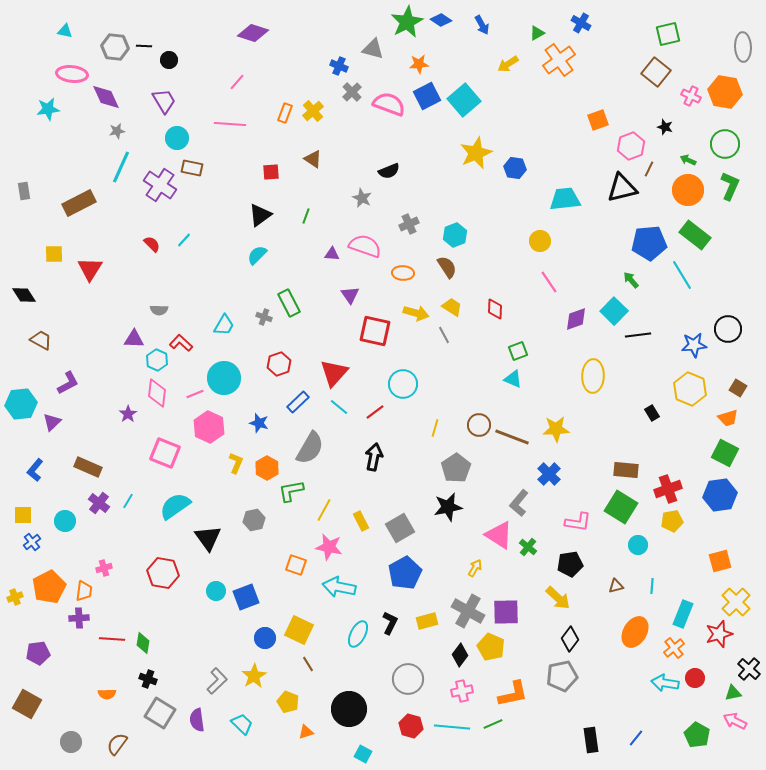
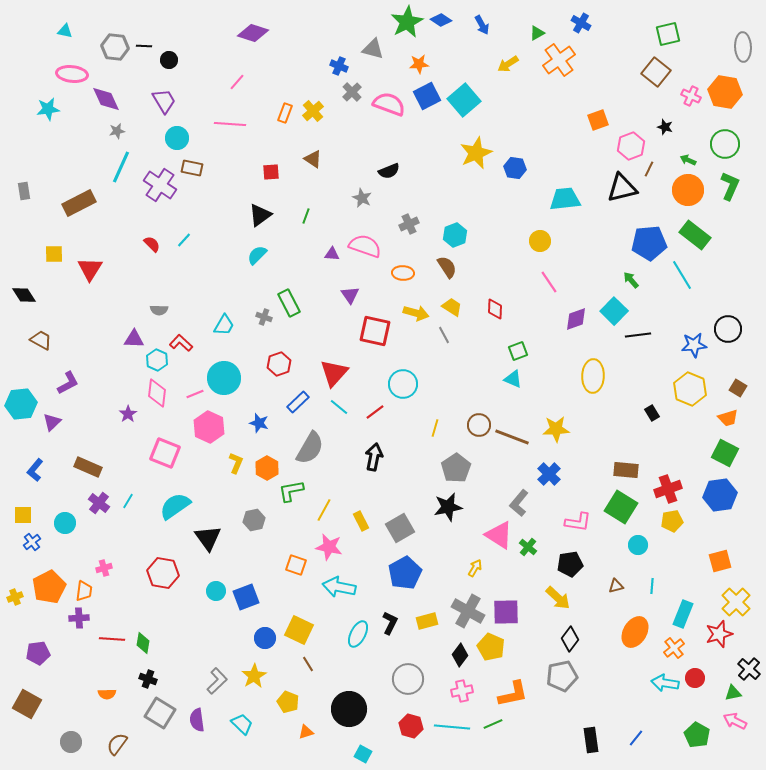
purple diamond at (106, 97): moved 2 px down
cyan circle at (65, 521): moved 2 px down
